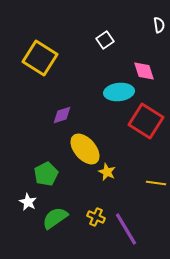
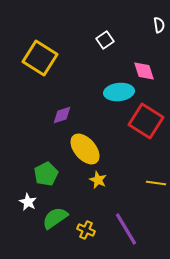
yellow star: moved 9 px left, 8 px down
yellow cross: moved 10 px left, 13 px down
